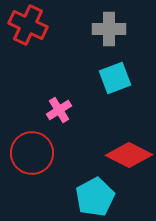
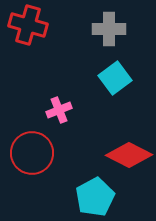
red cross: rotated 9 degrees counterclockwise
cyan square: rotated 16 degrees counterclockwise
pink cross: rotated 10 degrees clockwise
